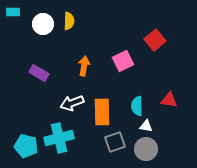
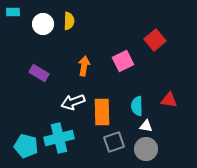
white arrow: moved 1 px right, 1 px up
gray square: moved 1 px left
